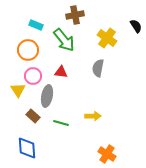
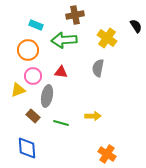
green arrow: rotated 125 degrees clockwise
yellow triangle: rotated 42 degrees clockwise
